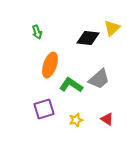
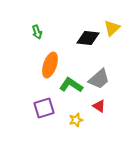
purple square: moved 1 px up
red triangle: moved 8 px left, 13 px up
